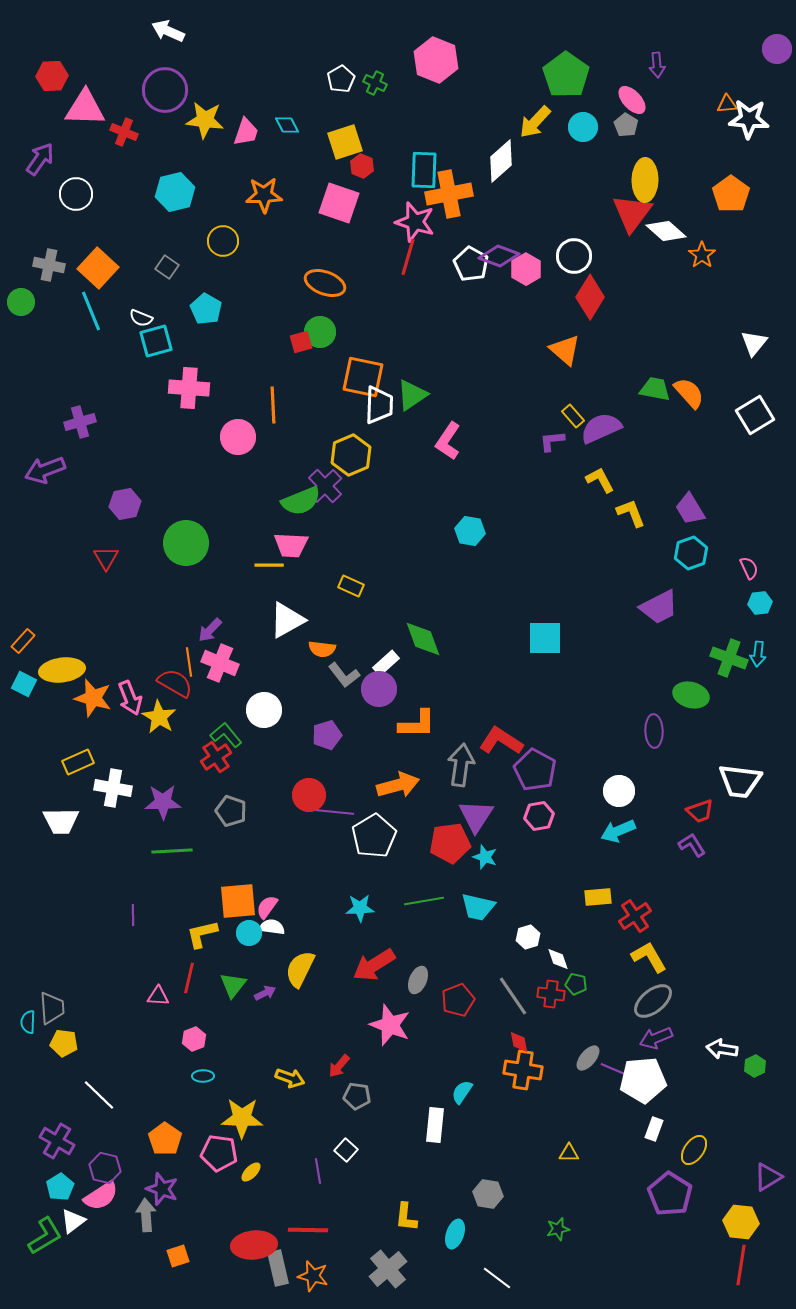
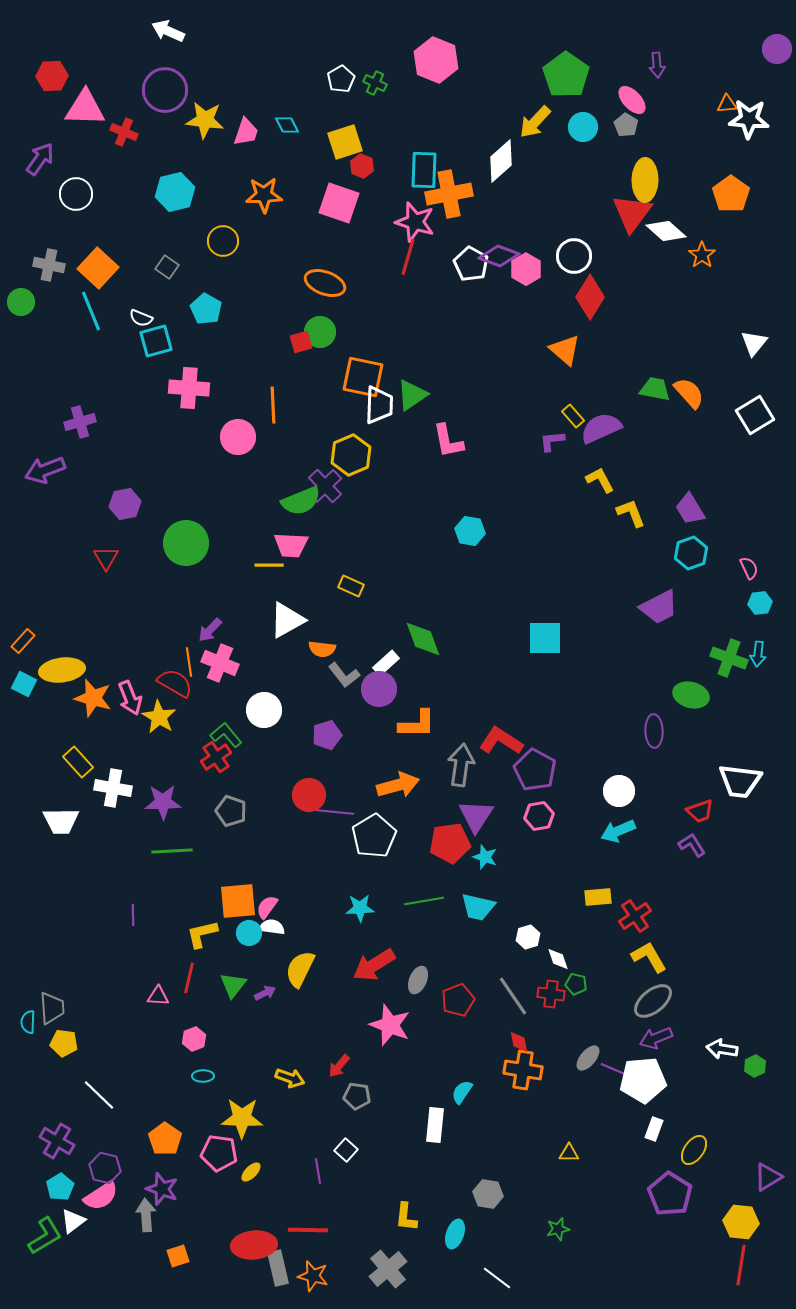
pink L-shape at (448, 441): rotated 45 degrees counterclockwise
yellow rectangle at (78, 762): rotated 72 degrees clockwise
